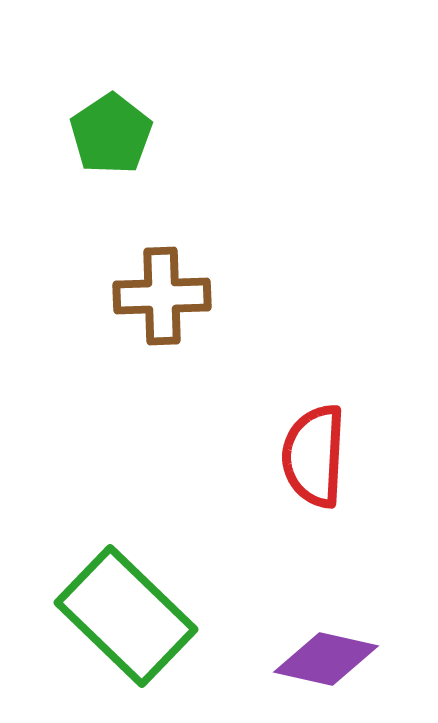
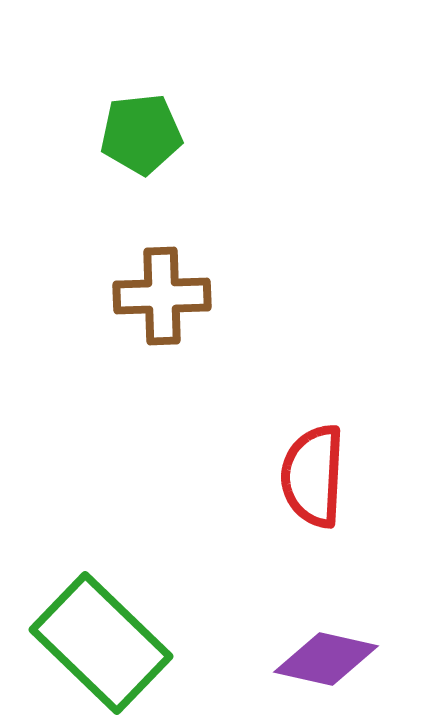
green pentagon: moved 30 px right; rotated 28 degrees clockwise
red semicircle: moved 1 px left, 20 px down
green rectangle: moved 25 px left, 27 px down
